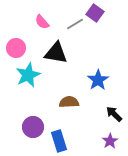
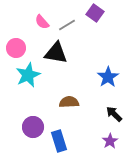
gray line: moved 8 px left, 1 px down
blue star: moved 10 px right, 3 px up
